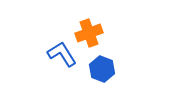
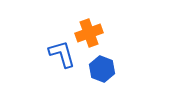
blue L-shape: rotated 16 degrees clockwise
